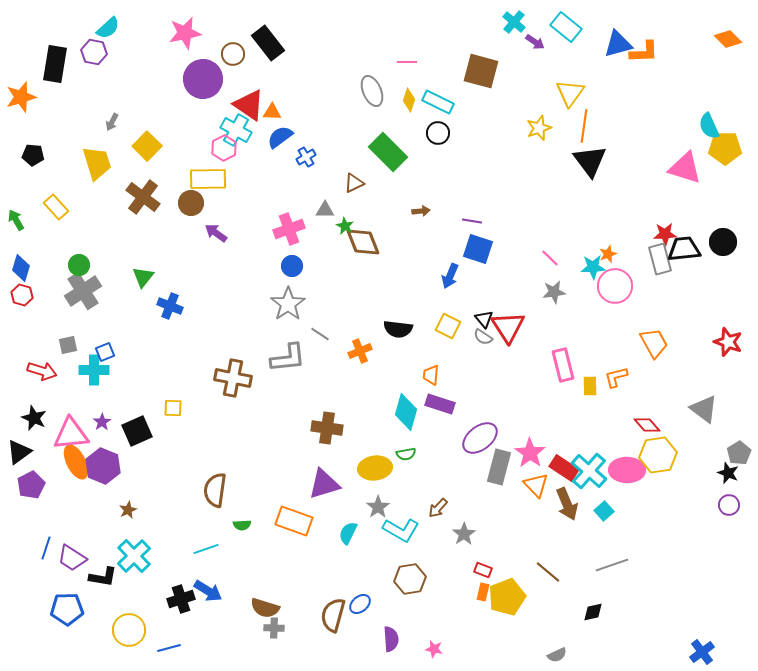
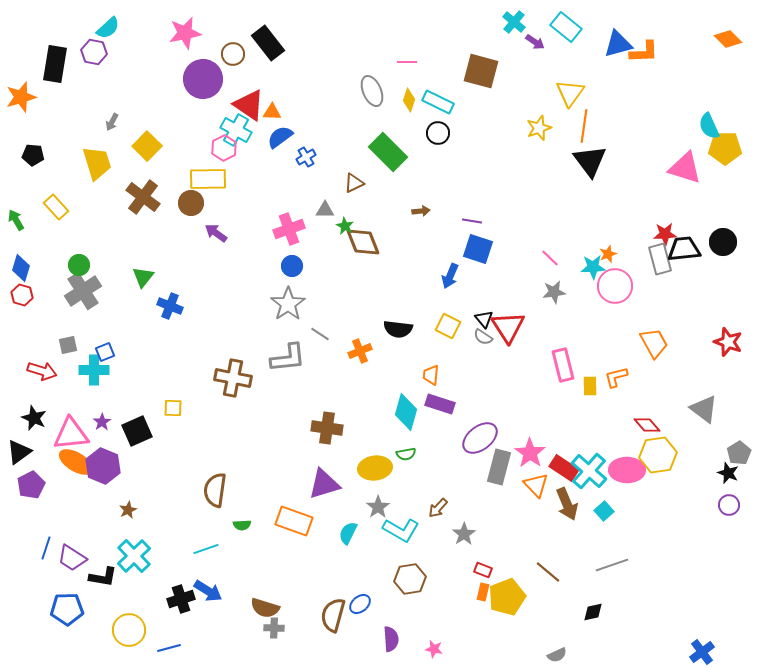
orange ellipse at (76, 462): rotated 32 degrees counterclockwise
